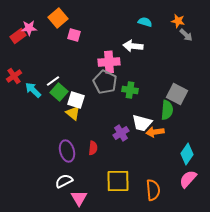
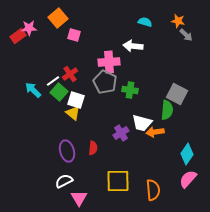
red cross: moved 56 px right, 2 px up
